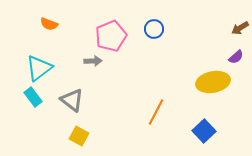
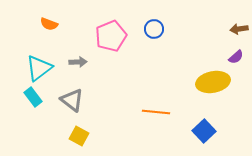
brown arrow: moved 1 px left, 1 px down; rotated 24 degrees clockwise
gray arrow: moved 15 px left, 1 px down
orange line: rotated 68 degrees clockwise
